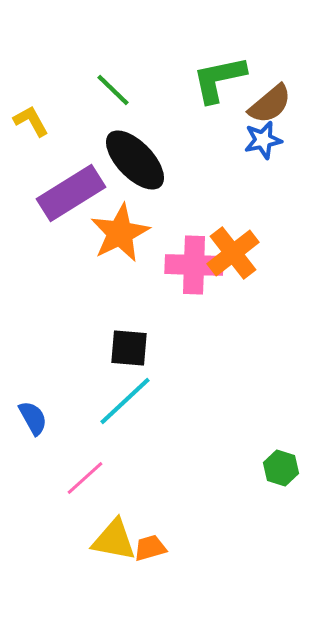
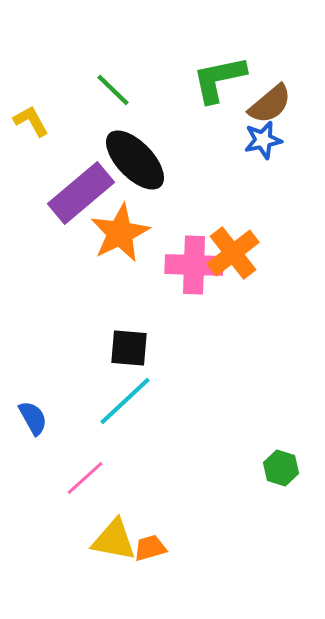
purple rectangle: moved 10 px right; rotated 8 degrees counterclockwise
